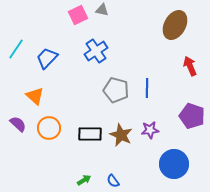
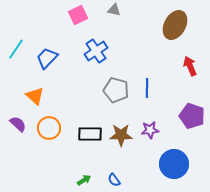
gray triangle: moved 12 px right
brown star: rotated 25 degrees counterclockwise
blue semicircle: moved 1 px right, 1 px up
